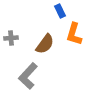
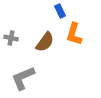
gray cross: rotated 16 degrees clockwise
brown semicircle: moved 2 px up
gray L-shape: moved 5 px left, 2 px down; rotated 24 degrees clockwise
